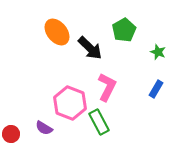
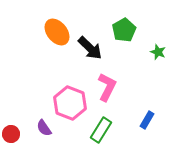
blue rectangle: moved 9 px left, 31 px down
green rectangle: moved 2 px right, 8 px down; rotated 60 degrees clockwise
purple semicircle: rotated 24 degrees clockwise
